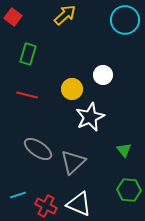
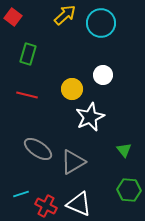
cyan circle: moved 24 px left, 3 px down
gray triangle: rotated 12 degrees clockwise
cyan line: moved 3 px right, 1 px up
